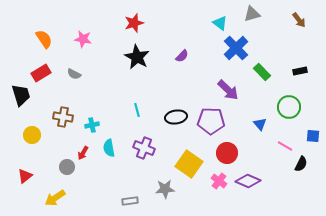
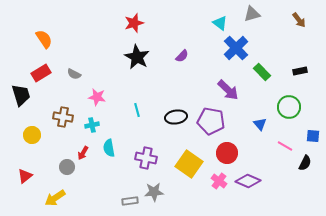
pink star: moved 14 px right, 58 px down
purple pentagon: rotated 8 degrees clockwise
purple cross: moved 2 px right, 10 px down; rotated 10 degrees counterclockwise
black semicircle: moved 4 px right, 1 px up
gray star: moved 11 px left, 3 px down
